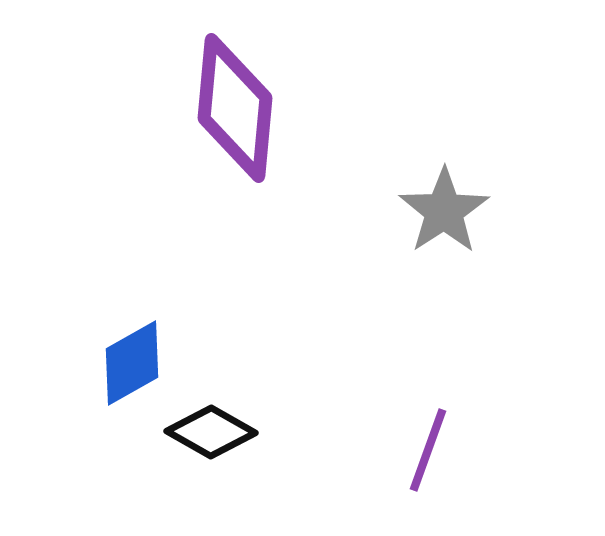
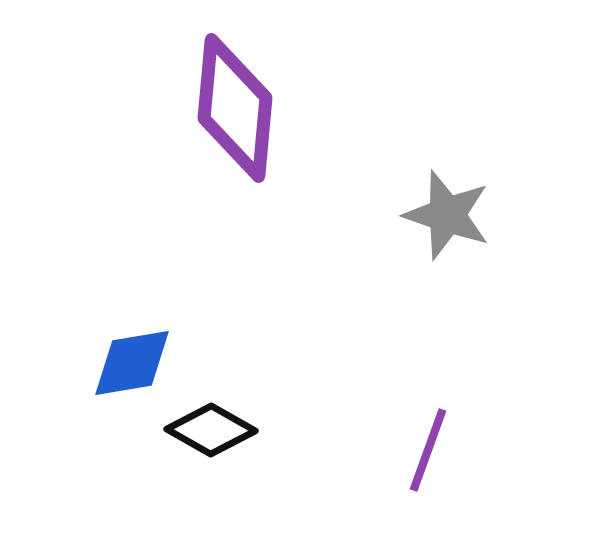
gray star: moved 3 px right, 4 px down; rotated 20 degrees counterclockwise
blue diamond: rotated 20 degrees clockwise
black diamond: moved 2 px up
